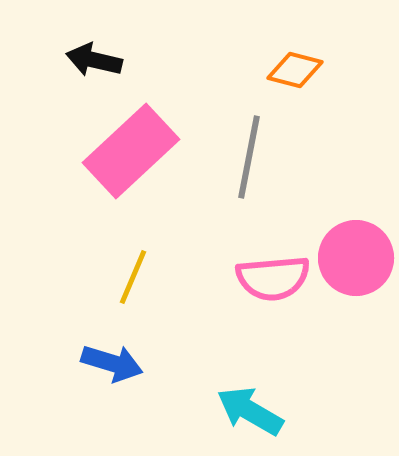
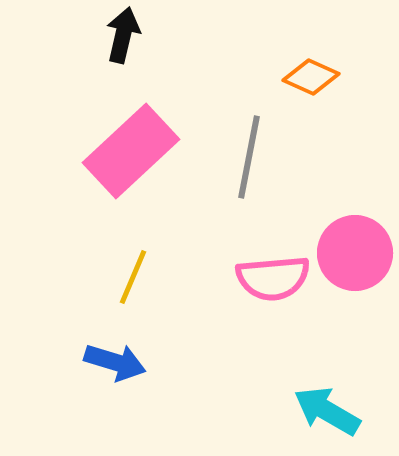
black arrow: moved 29 px right, 25 px up; rotated 90 degrees clockwise
orange diamond: moved 16 px right, 7 px down; rotated 10 degrees clockwise
pink circle: moved 1 px left, 5 px up
blue arrow: moved 3 px right, 1 px up
cyan arrow: moved 77 px right
